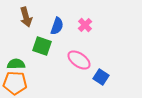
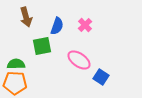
green square: rotated 30 degrees counterclockwise
